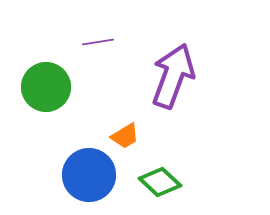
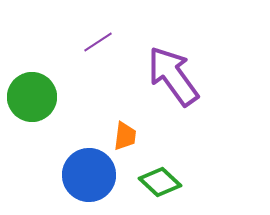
purple line: rotated 24 degrees counterclockwise
purple arrow: rotated 56 degrees counterclockwise
green circle: moved 14 px left, 10 px down
orange trapezoid: rotated 52 degrees counterclockwise
